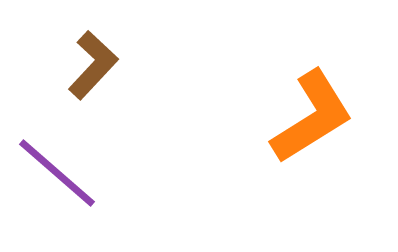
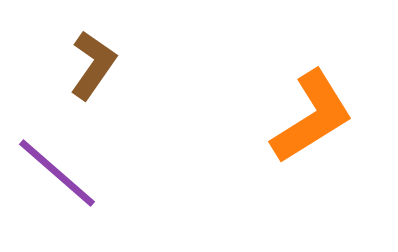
brown L-shape: rotated 8 degrees counterclockwise
